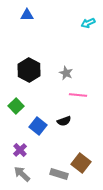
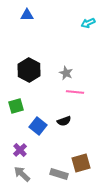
pink line: moved 3 px left, 3 px up
green square: rotated 28 degrees clockwise
brown square: rotated 36 degrees clockwise
